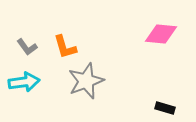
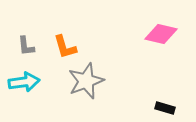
pink diamond: rotated 8 degrees clockwise
gray L-shape: moved 1 px left, 1 px up; rotated 30 degrees clockwise
